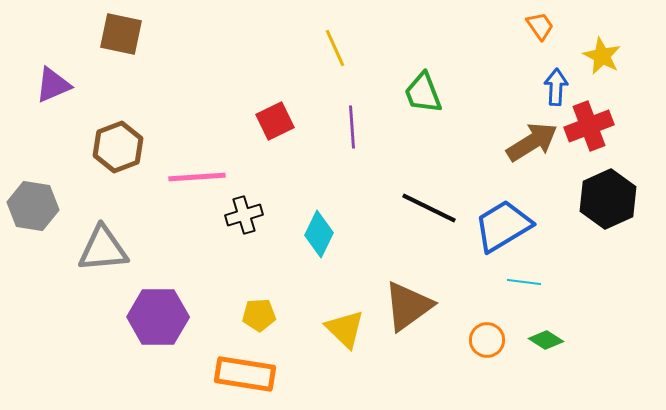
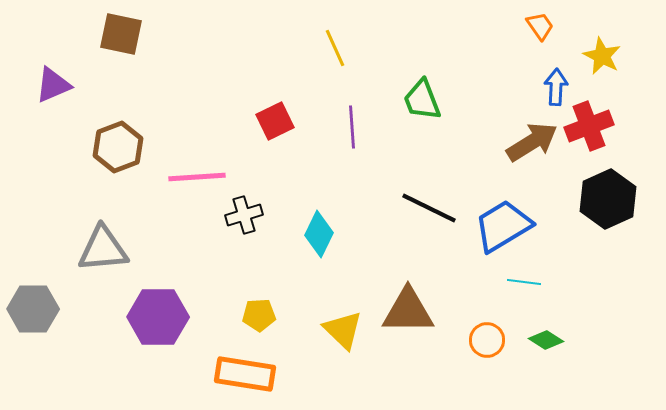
green trapezoid: moved 1 px left, 7 px down
gray hexagon: moved 103 px down; rotated 9 degrees counterclockwise
brown triangle: moved 5 px down; rotated 36 degrees clockwise
yellow triangle: moved 2 px left, 1 px down
